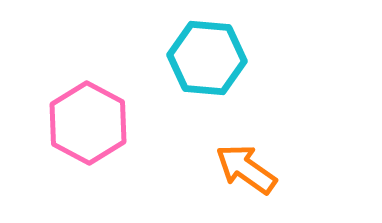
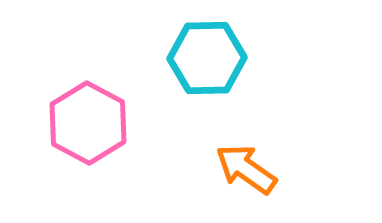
cyan hexagon: rotated 6 degrees counterclockwise
